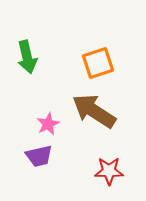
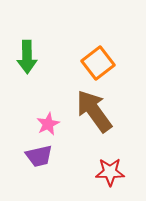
green arrow: rotated 12 degrees clockwise
orange square: rotated 20 degrees counterclockwise
brown arrow: rotated 21 degrees clockwise
red star: moved 1 px right, 1 px down
